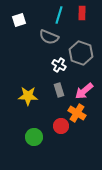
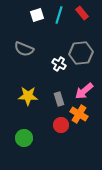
red rectangle: rotated 40 degrees counterclockwise
white square: moved 18 px right, 5 px up
gray semicircle: moved 25 px left, 12 px down
gray hexagon: rotated 25 degrees counterclockwise
white cross: moved 1 px up
gray rectangle: moved 9 px down
orange cross: moved 2 px right, 1 px down
red circle: moved 1 px up
green circle: moved 10 px left, 1 px down
